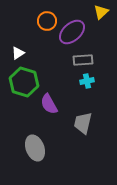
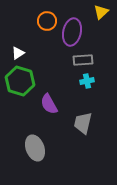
purple ellipse: rotated 36 degrees counterclockwise
green hexagon: moved 4 px left, 1 px up
